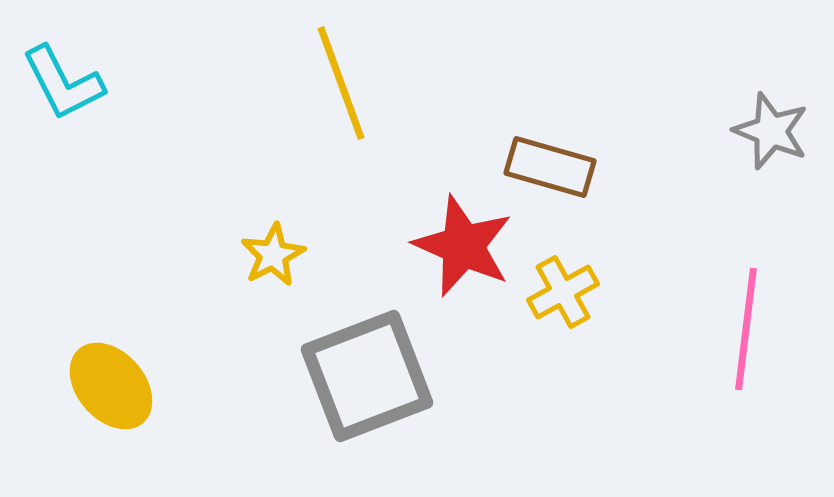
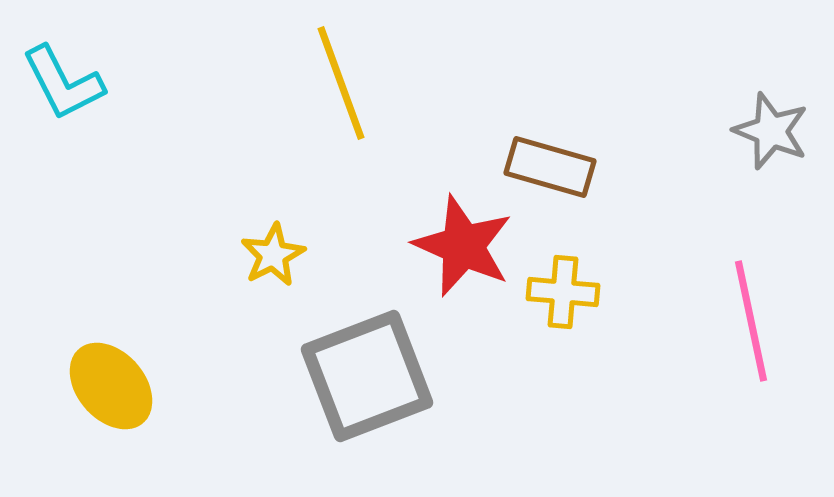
yellow cross: rotated 34 degrees clockwise
pink line: moved 5 px right, 8 px up; rotated 19 degrees counterclockwise
